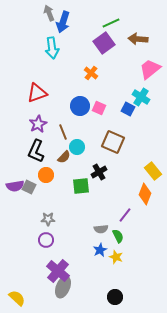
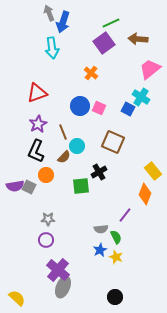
cyan circle: moved 1 px up
green semicircle: moved 2 px left, 1 px down
purple cross: moved 1 px up
